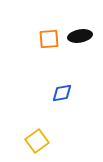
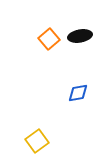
orange square: rotated 35 degrees counterclockwise
blue diamond: moved 16 px right
